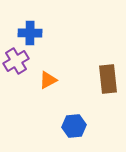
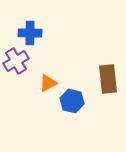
orange triangle: moved 3 px down
blue hexagon: moved 2 px left, 25 px up; rotated 20 degrees clockwise
